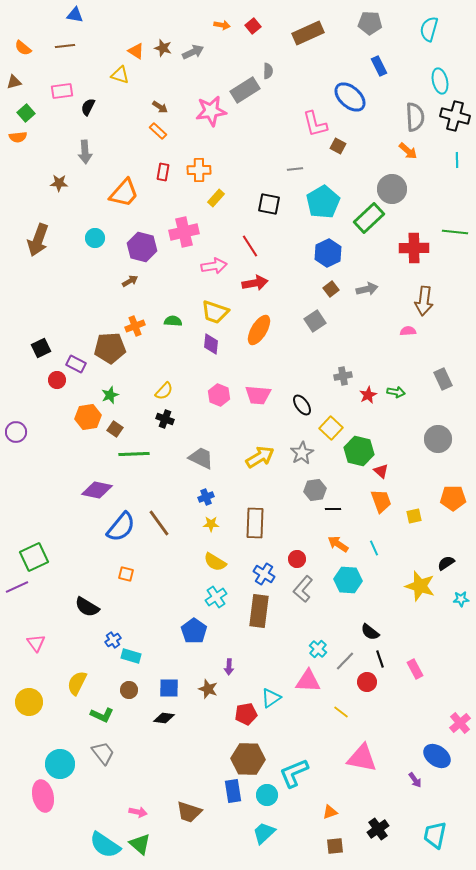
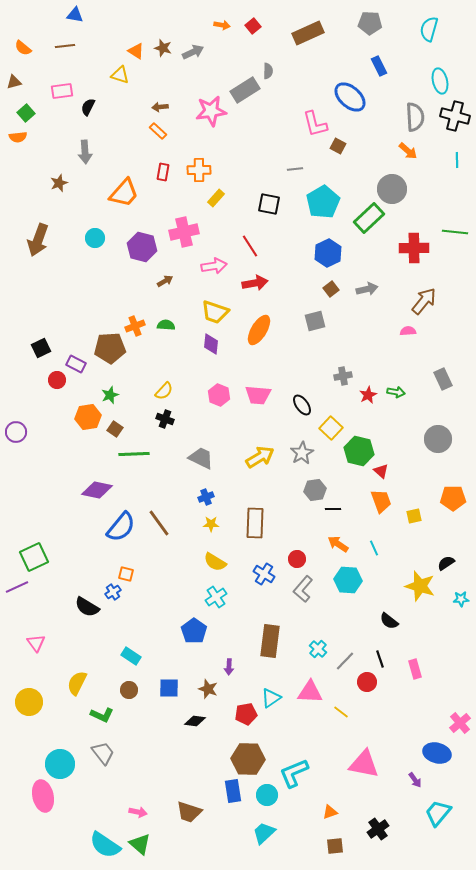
brown arrow at (160, 107): rotated 140 degrees clockwise
brown star at (59, 183): rotated 24 degrees counterclockwise
brown arrow at (130, 281): moved 35 px right
brown arrow at (424, 301): rotated 148 degrees counterclockwise
green semicircle at (173, 321): moved 7 px left, 4 px down
gray square at (315, 321): rotated 20 degrees clockwise
brown rectangle at (259, 611): moved 11 px right, 30 px down
black semicircle at (370, 632): moved 19 px right, 11 px up
blue cross at (113, 640): moved 48 px up
cyan rectangle at (131, 656): rotated 18 degrees clockwise
pink rectangle at (415, 669): rotated 12 degrees clockwise
pink triangle at (308, 681): moved 2 px right, 11 px down
black diamond at (164, 718): moved 31 px right, 3 px down
blue ellipse at (437, 756): moved 3 px up; rotated 20 degrees counterclockwise
pink triangle at (362, 758): moved 2 px right, 6 px down
cyan trapezoid at (435, 835): moved 3 px right, 22 px up; rotated 28 degrees clockwise
